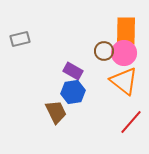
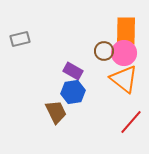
orange triangle: moved 2 px up
